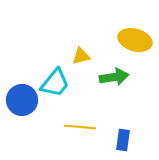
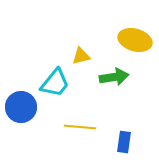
blue circle: moved 1 px left, 7 px down
blue rectangle: moved 1 px right, 2 px down
